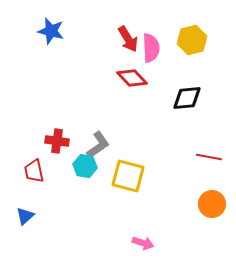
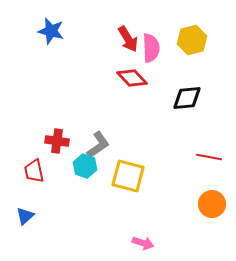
cyan hexagon: rotated 10 degrees clockwise
